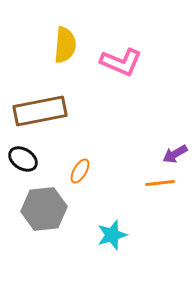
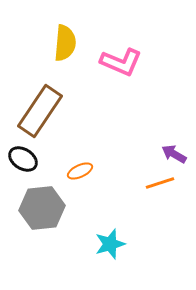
yellow semicircle: moved 2 px up
brown rectangle: rotated 45 degrees counterclockwise
purple arrow: moved 1 px left; rotated 60 degrees clockwise
orange ellipse: rotated 35 degrees clockwise
orange line: rotated 12 degrees counterclockwise
gray hexagon: moved 2 px left, 1 px up
cyan star: moved 2 px left, 9 px down
